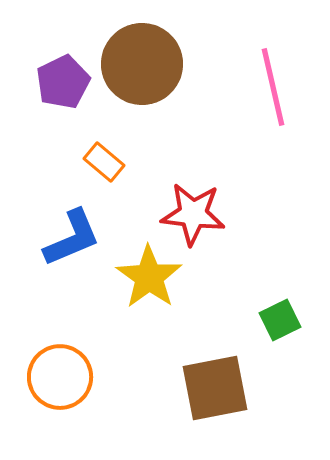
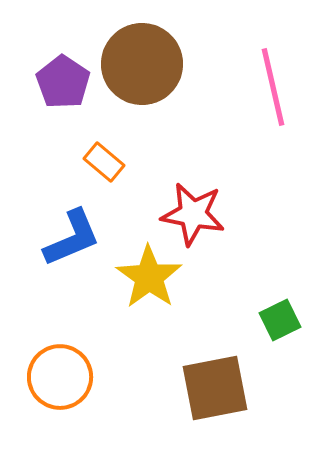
purple pentagon: rotated 12 degrees counterclockwise
red star: rotated 4 degrees clockwise
